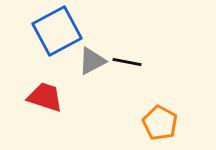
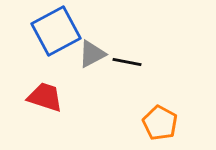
blue square: moved 1 px left
gray triangle: moved 7 px up
